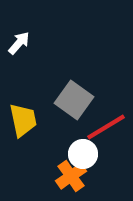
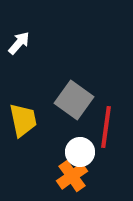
red line: rotated 51 degrees counterclockwise
white circle: moved 3 px left, 2 px up
orange cross: moved 1 px right
